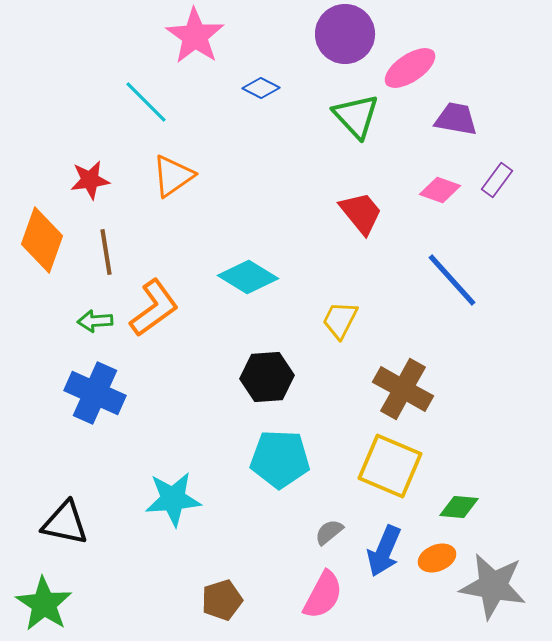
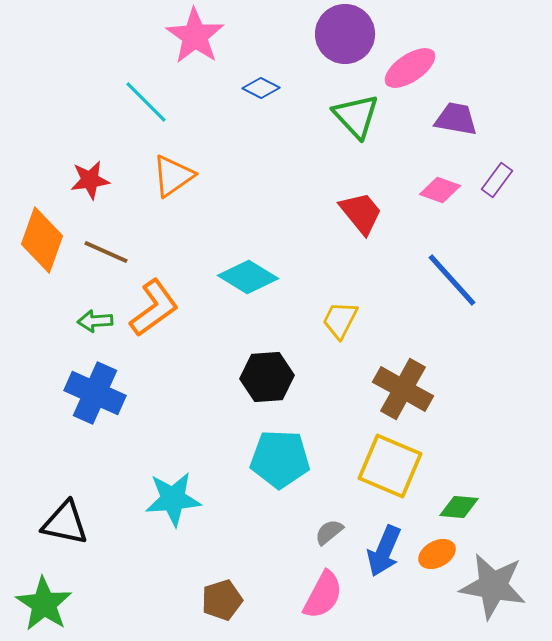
brown line: rotated 57 degrees counterclockwise
orange ellipse: moved 4 px up; rotated 6 degrees counterclockwise
